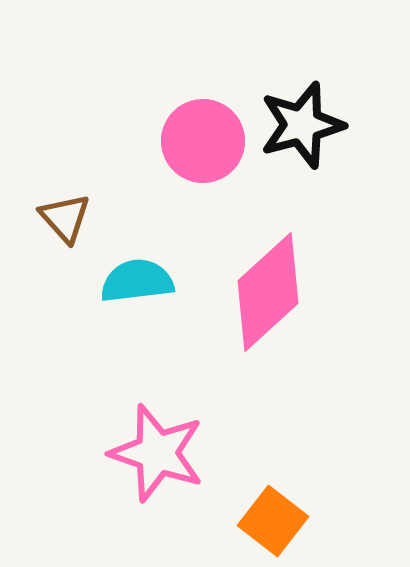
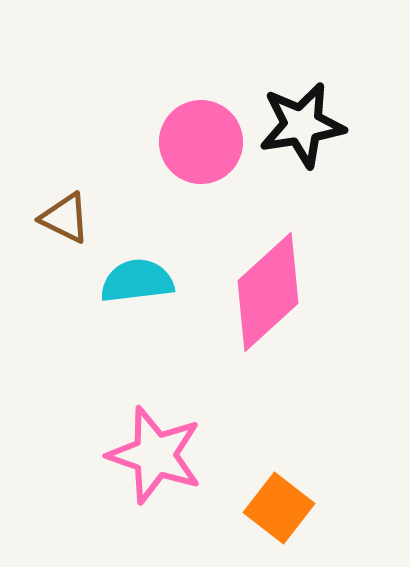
black star: rotated 6 degrees clockwise
pink circle: moved 2 px left, 1 px down
brown triangle: rotated 22 degrees counterclockwise
pink star: moved 2 px left, 2 px down
orange square: moved 6 px right, 13 px up
